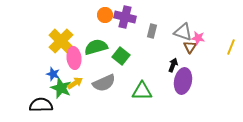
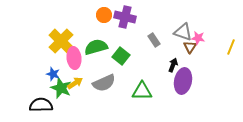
orange circle: moved 1 px left
gray rectangle: moved 2 px right, 9 px down; rotated 48 degrees counterclockwise
